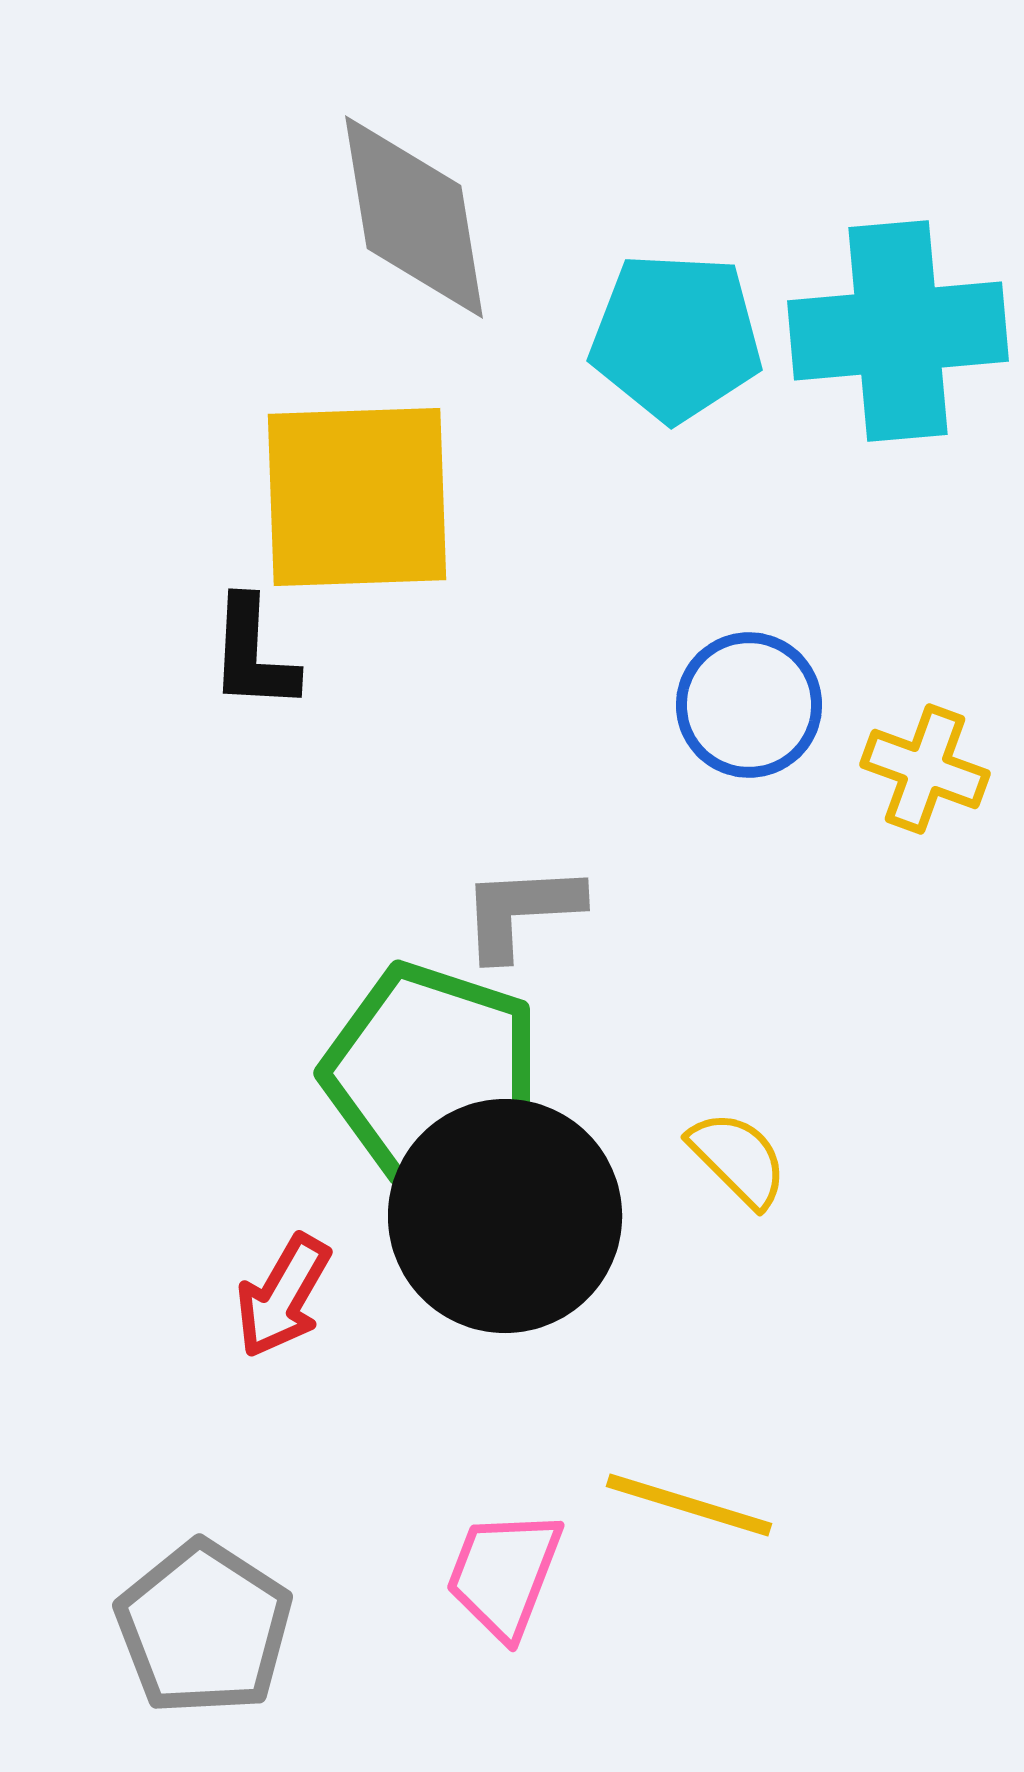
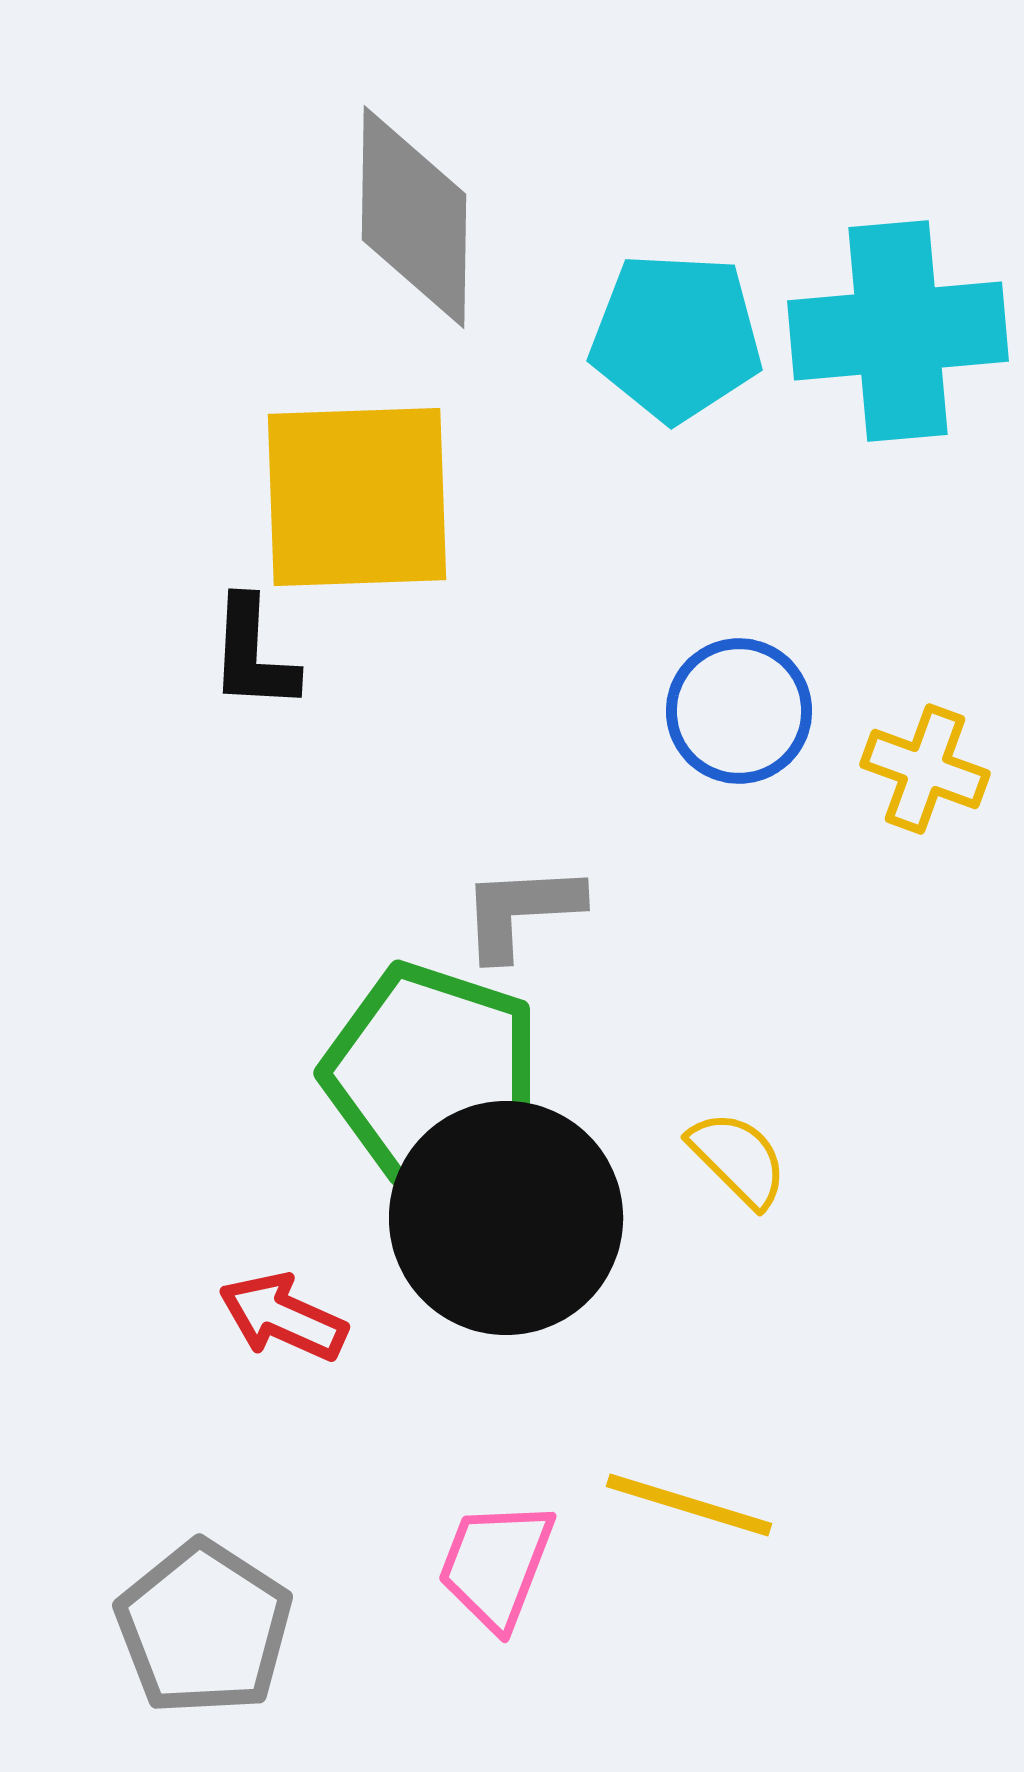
gray diamond: rotated 10 degrees clockwise
blue circle: moved 10 px left, 6 px down
black circle: moved 1 px right, 2 px down
red arrow: moved 21 px down; rotated 84 degrees clockwise
pink trapezoid: moved 8 px left, 9 px up
